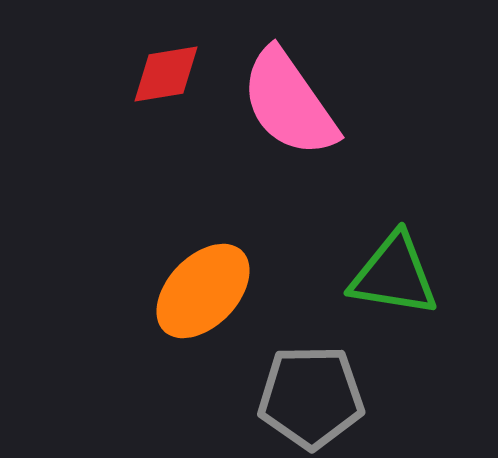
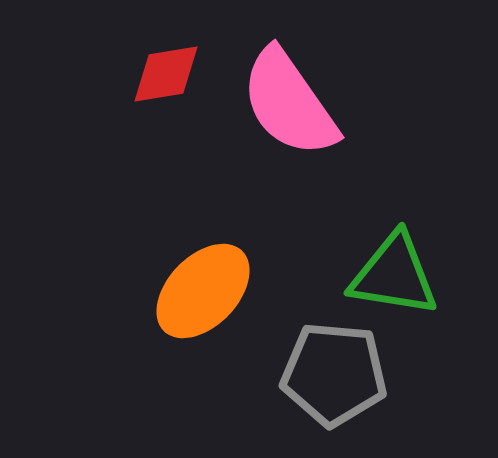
gray pentagon: moved 23 px right, 23 px up; rotated 6 degrees clockwise
